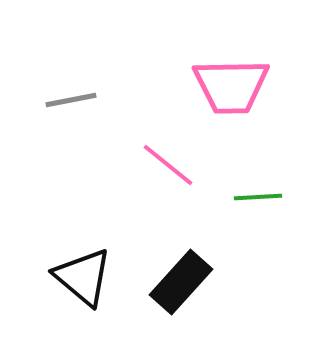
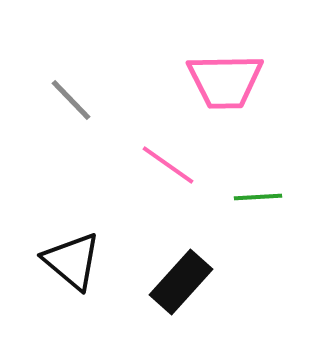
pink trapezoid: moved 6 px left, 5 px up
gray line: rotated 57 degrees clockwise
pink line: rotated 4 degrees counterclockwise
black triangle: moved 11 px left, 16 px up
